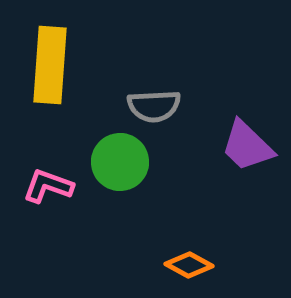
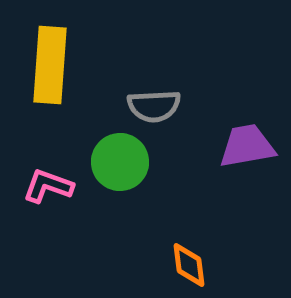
purple trapezoid: rotated 126 degrees clockwise
orange diamond: rotated 54 degrees clockwise
